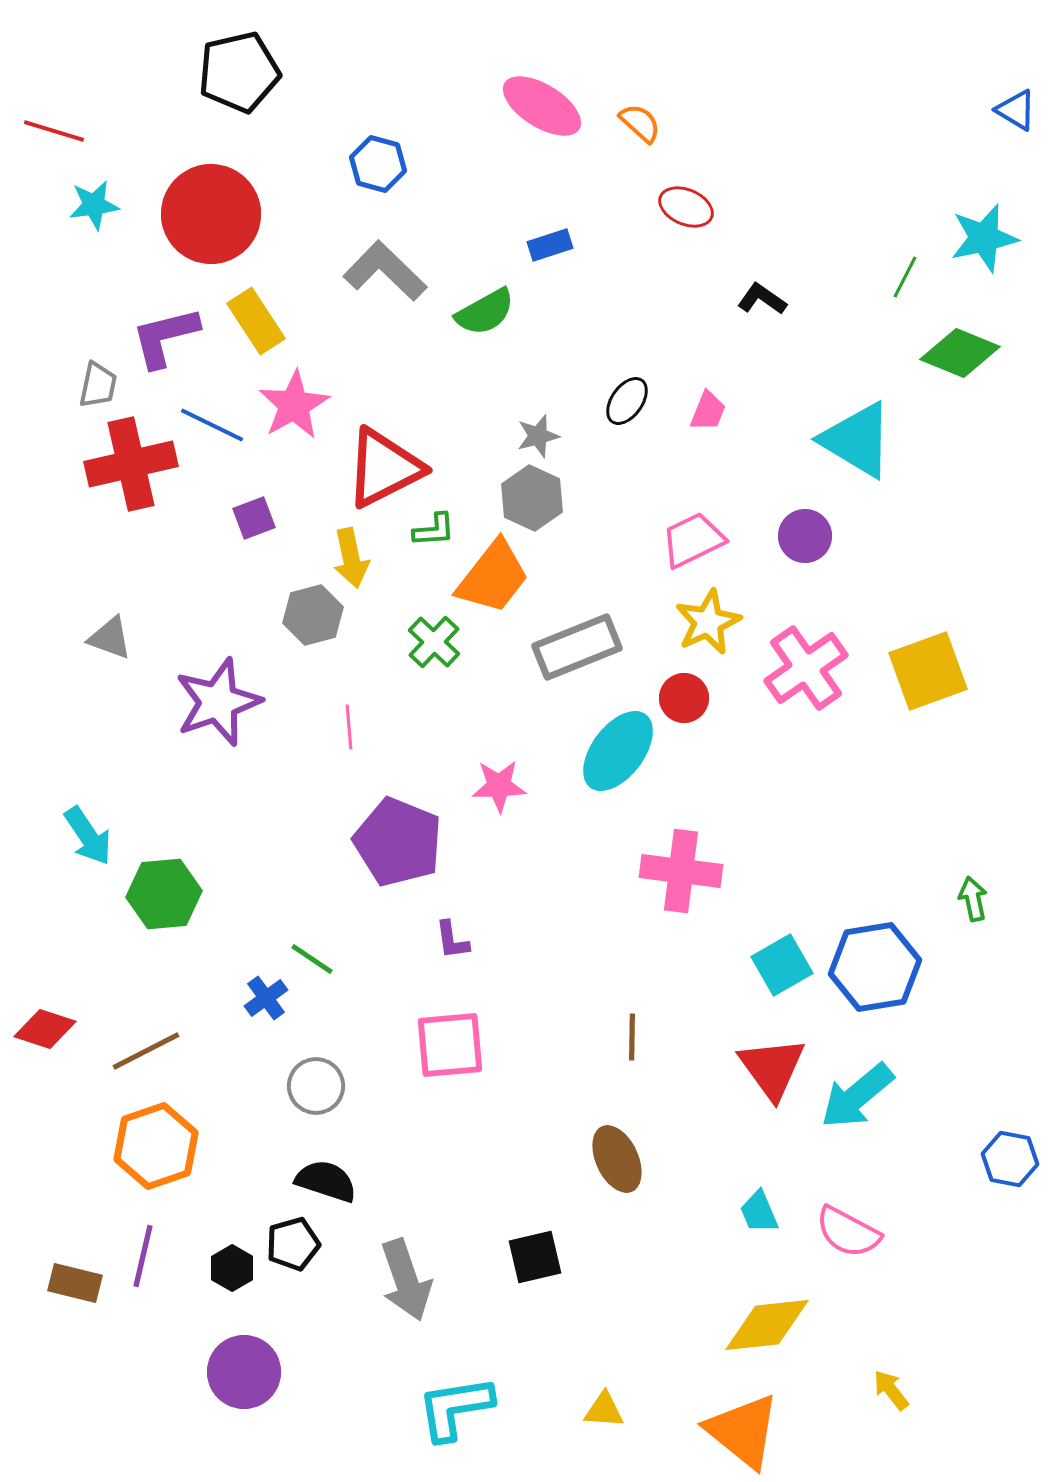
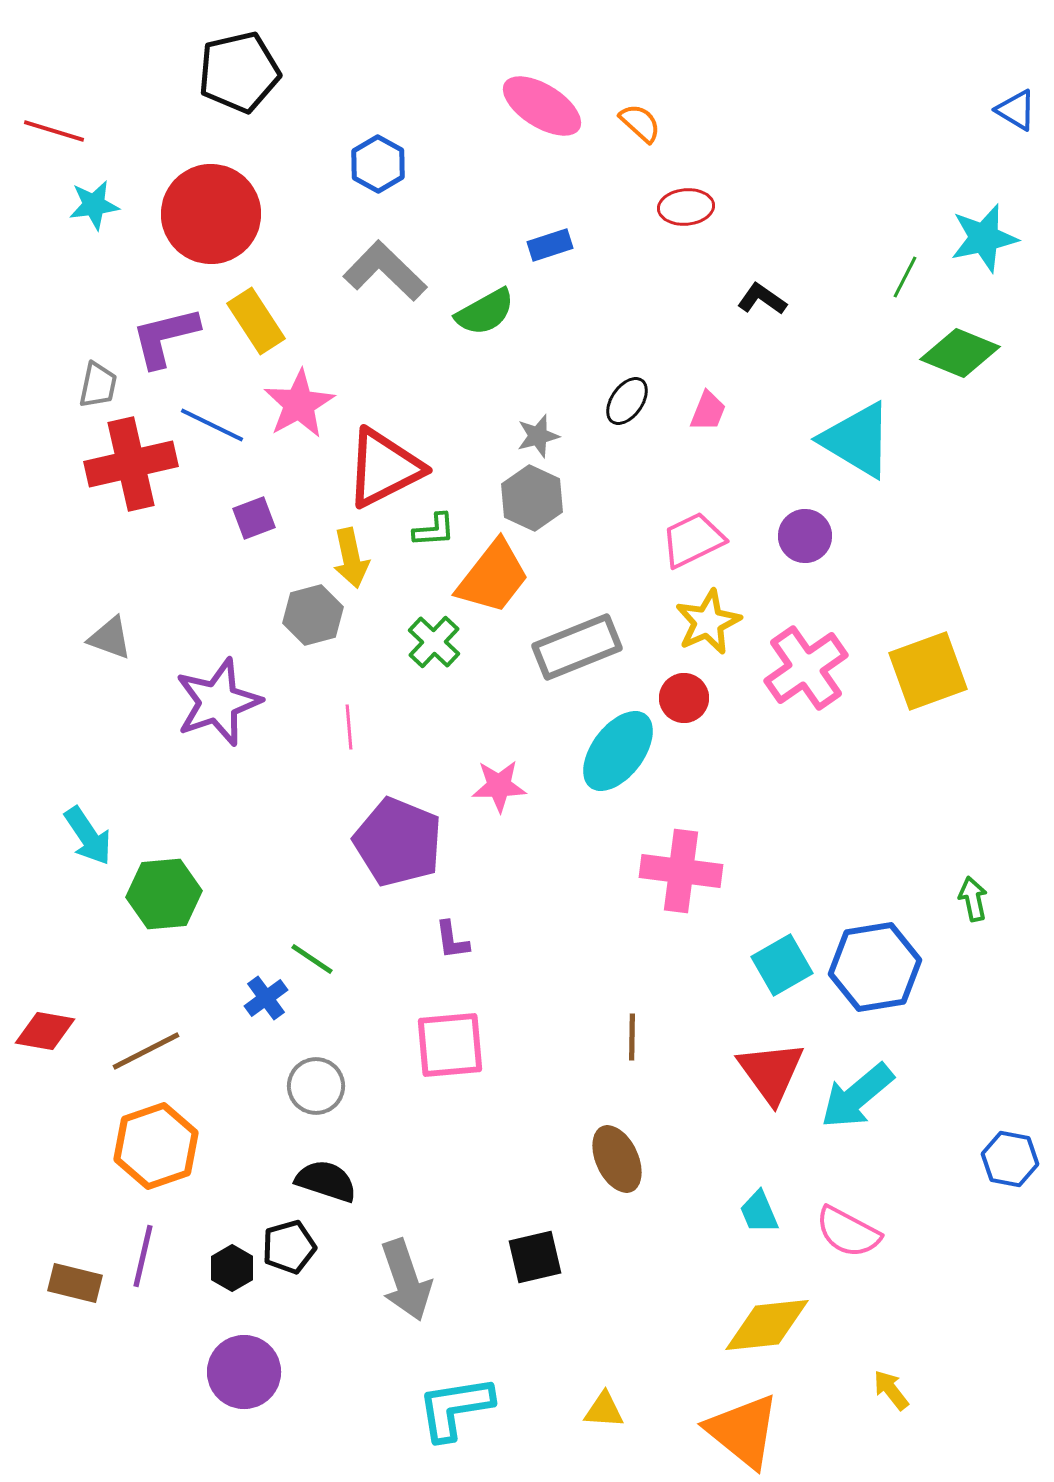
blue hexagon at (378, 164): rotated 14 degrees clockwise
red ellipse at (686, 207): rotated 28 degrees counterclockwise
pink star at (294, 405): moved 5 px right, 1 px up
red diamond at (45, 1029): moved 2 px down; rotated 8 degrees counterclockwise
red triangle at (772, 1068): moved 1 px left, 4 px down
black pentagon at (293, 1244): moved 4 px left, 3 px down
